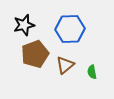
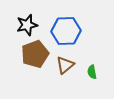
black star: moved 3 px right
blue hexagon: moved 4 px left, 2 px down
